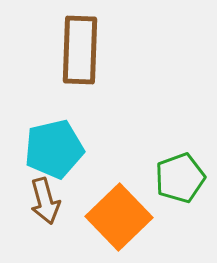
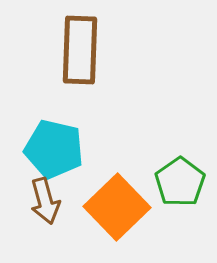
cyan pentagon: rotated 26 degrees clockwise
green pentagon: moved 4 px down; rotated 15 degrees counterclockwise
orange square: moved 2 px left, 10 px up
